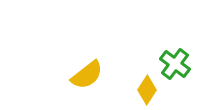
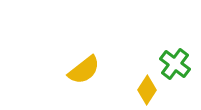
yellow semicircle: moved 3 px left, 5 px up
